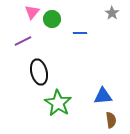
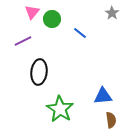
blue line: rotated 40 degrees clockwise
black ellipse: rotated 20 degrees clockwise
green star: moved 2 px right, 6 px down
